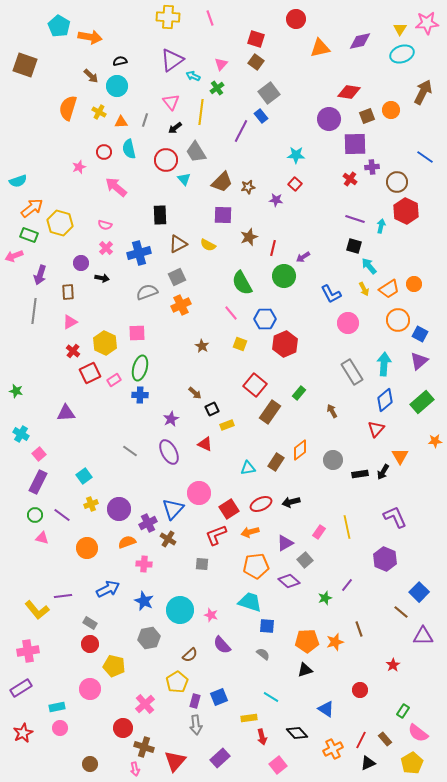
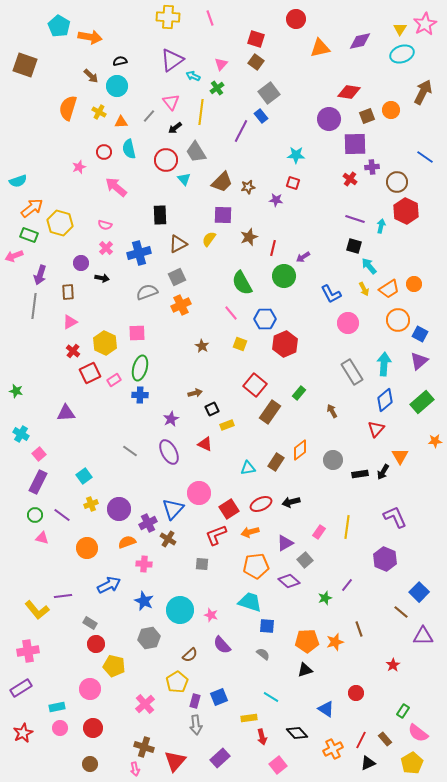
pink star at (427, 23): moved 2 px left, 1 px down; rotated 25 degrees counterclockwise
gray line at (145, 120): moved 4 px right, 4 px up; rotated 24 degrees clockwise
red square at (295, 184): moved 2 px left, 1 px up; rotated 24 degrees counterclockwise
yellow semicircle at (208, 245): moved 1 px right, 6 px up; rotated 98 degrees clockwise
gray line at (34, 311): moved 5 px up
brown arrow at (195, 393): rotated 56 degrees counterclockwise
yellow line at (347, 527): rotated 20 degrees clockwise
blue arrow at (108, 589): moved 1 px right, 4 px up
red circle at (90, 644): moved 6 px right
red circle at (360, 690): moved 4 px left, 3 px down
red circle at (123, 728): moved 30 px left
